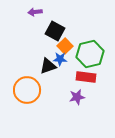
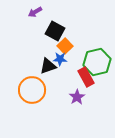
purple arrow: rotated 24 degrees counterclockwise
green hexagon: moved 7 px right, 8 px down
red rectangle: rotated 54 degrees clockwise
orange circle: moved 5 px right
purple star: rotated 21 degrees counterclockwise
